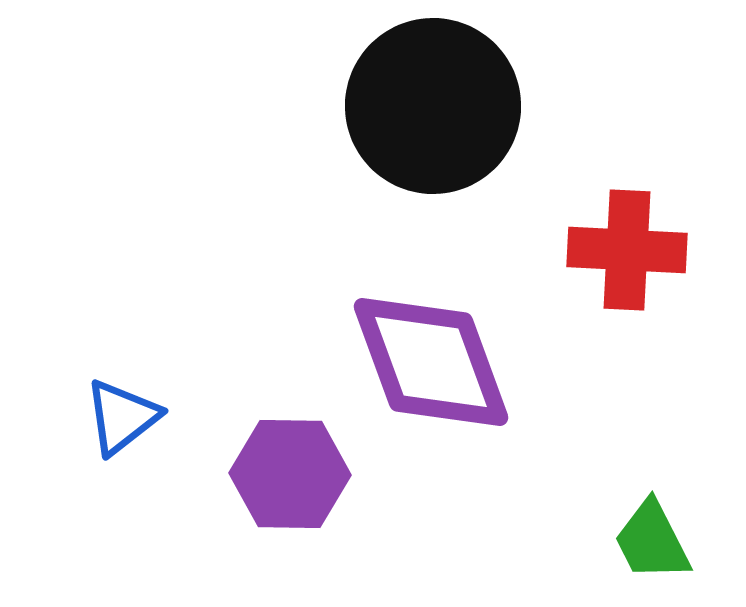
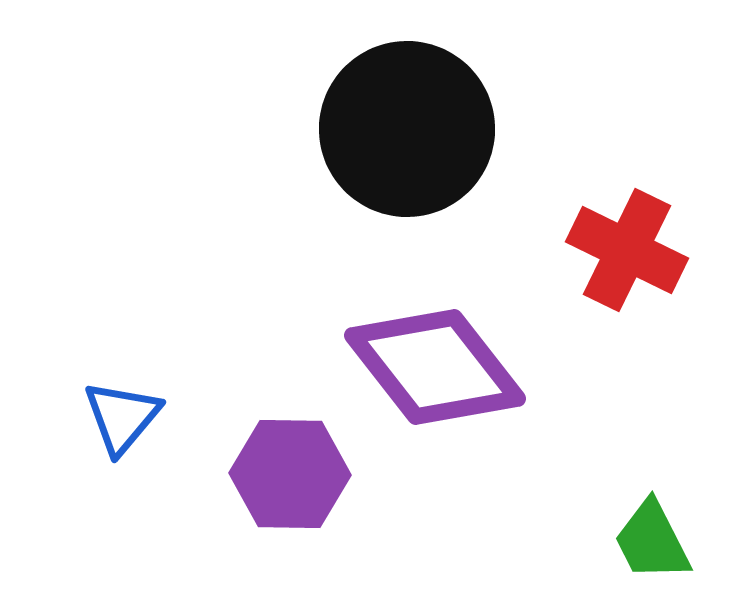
black circle: moved 26 px left, 23 px down
red cross: rotated 23 degrees clockwise
purple diamond: moved 4 px right, 5 px down; rotated 18 degrees counterclockwise
blue triangle: rotated 12 degrees counterclockwise
